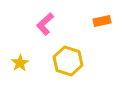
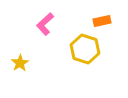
yellow hexagon: moved 17 px right, 12 px up
